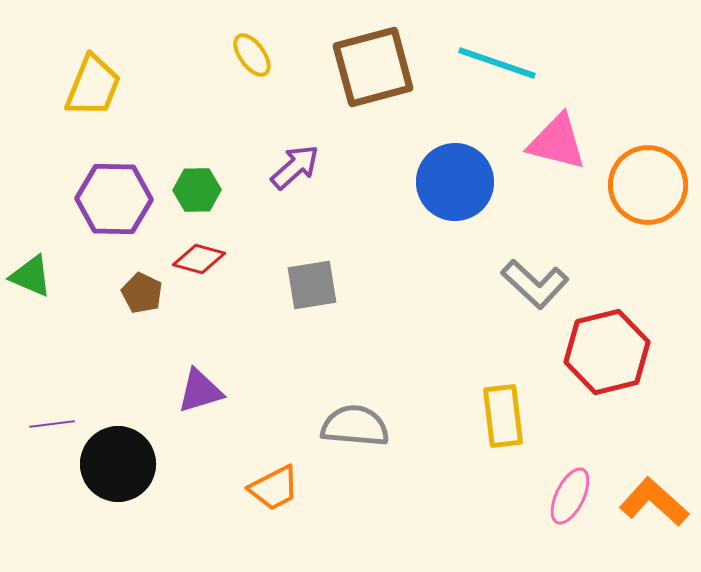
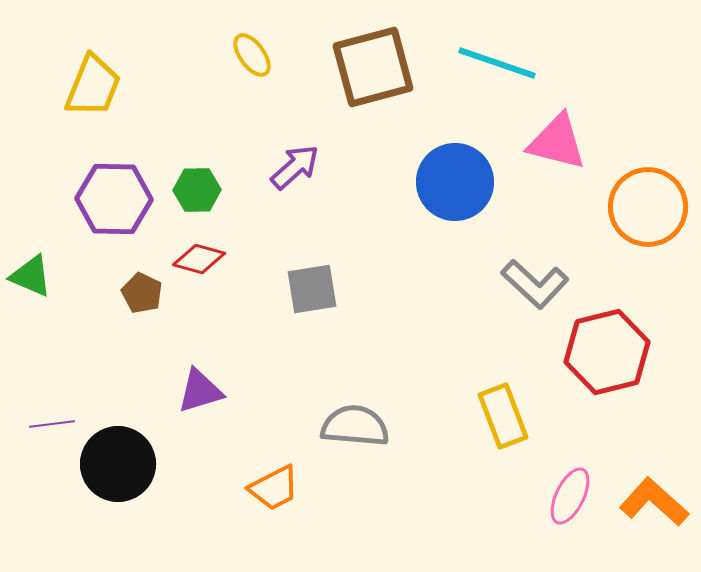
orange circle: moved 22 px down
gray square: moved 4 px down
yellow rectangle: rotated 14 degrees counterclockwise
